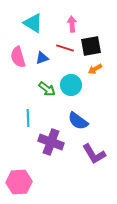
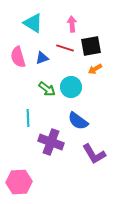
cyan circle: moved 2 px down
